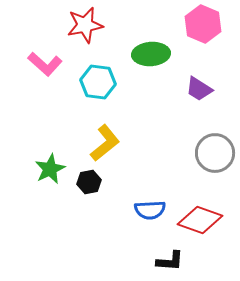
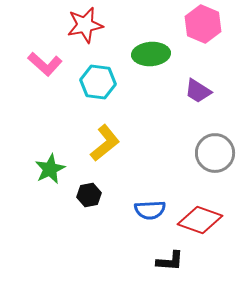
purple trapezoid: moved 1 px left, 2 px down
black hexagon: moved 13 px down
